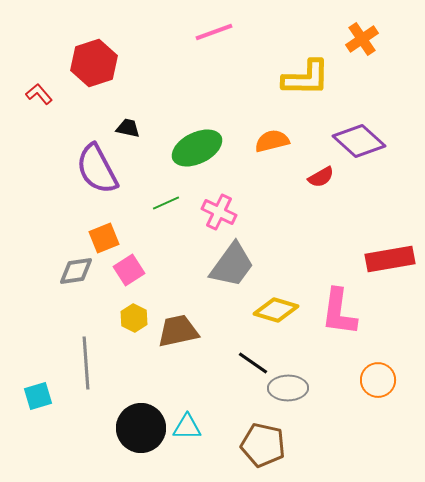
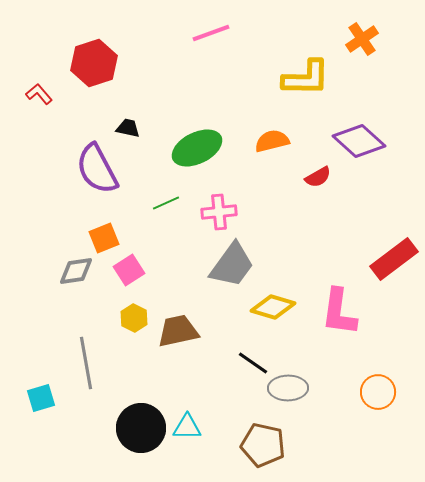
pink line: moved 3 px left, 1 px down
red semicircle: moved 3 px left
pink cross: rotated 32 degrees counterclockwise
red rectangle: moved 4 px right; rotated 27 degrees counterclockwise
yellow diamond: moved 3 px left, 3 px up
gray line: rotated 6 degrees counterclockwise
orange circle: moved 12 px down
cyan square: moved 3 px right, 2 px down
